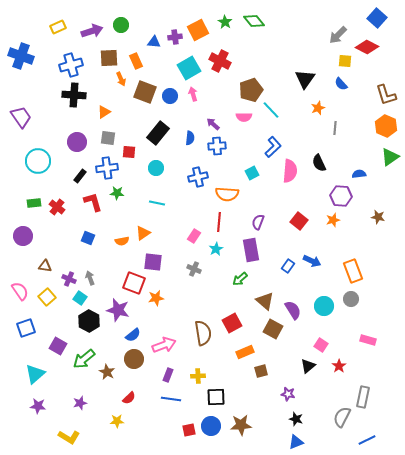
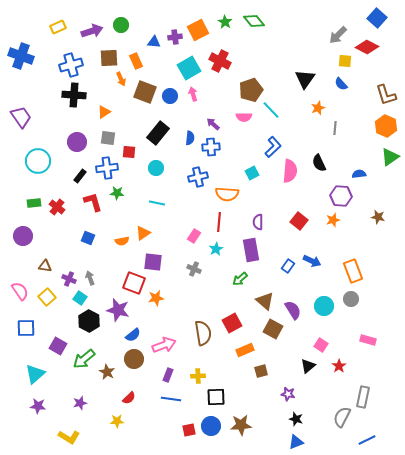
blue cross at (217, 146): moved 6 px left, 1 px down
purple semicircle at (258, 222): rotated 21 degrees counterclockwise
blue square at (26, 328): rotated 18 degrees clockwise
orange rectangle at (245, 352): moved 2 px up
